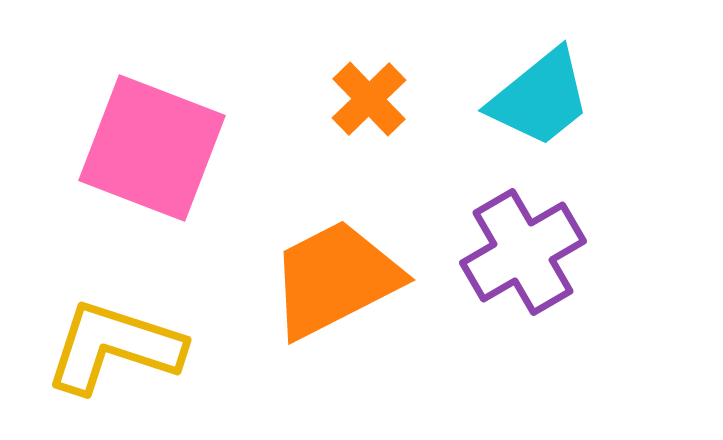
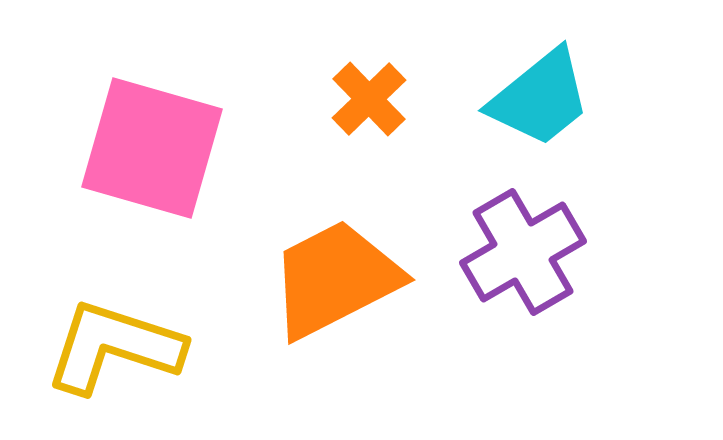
pink square: rotated 5 degrees counterclockwise
